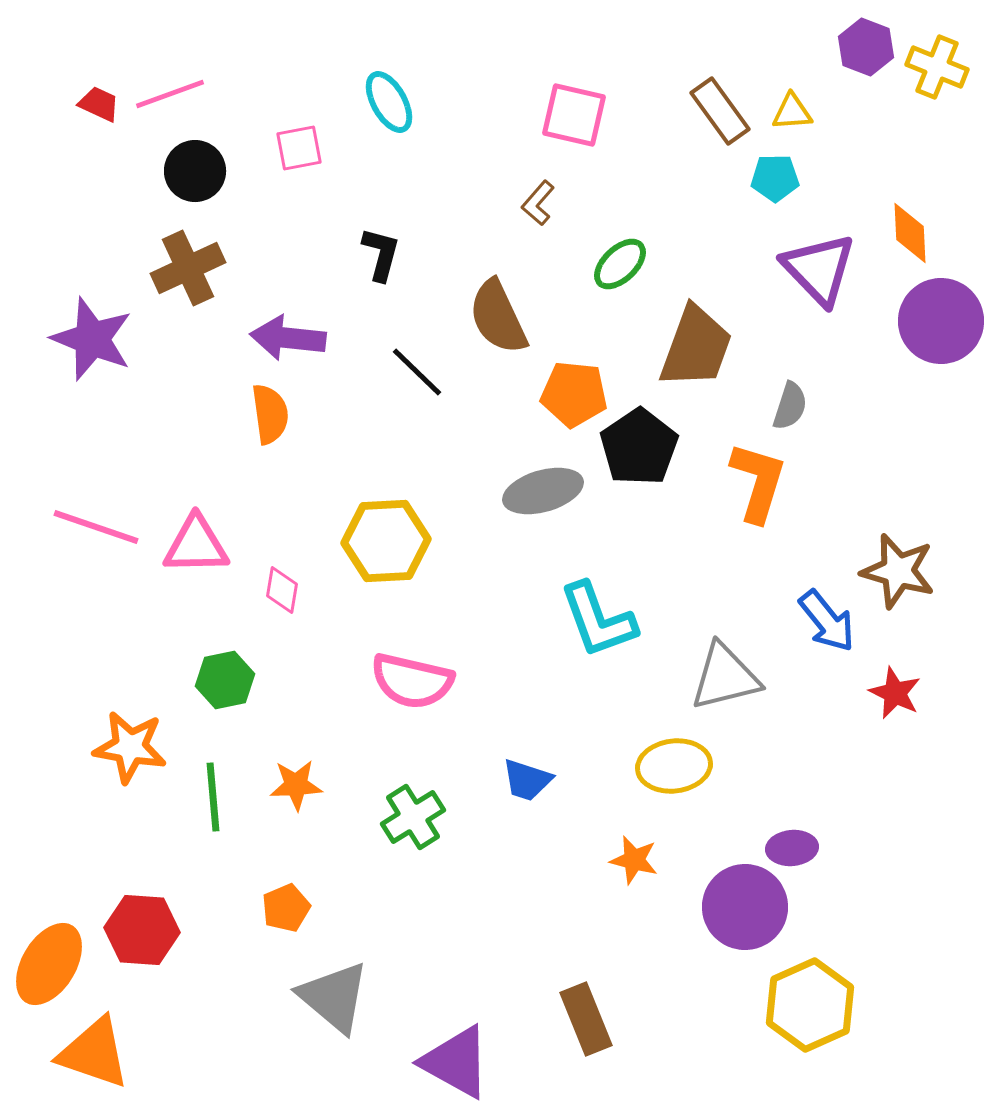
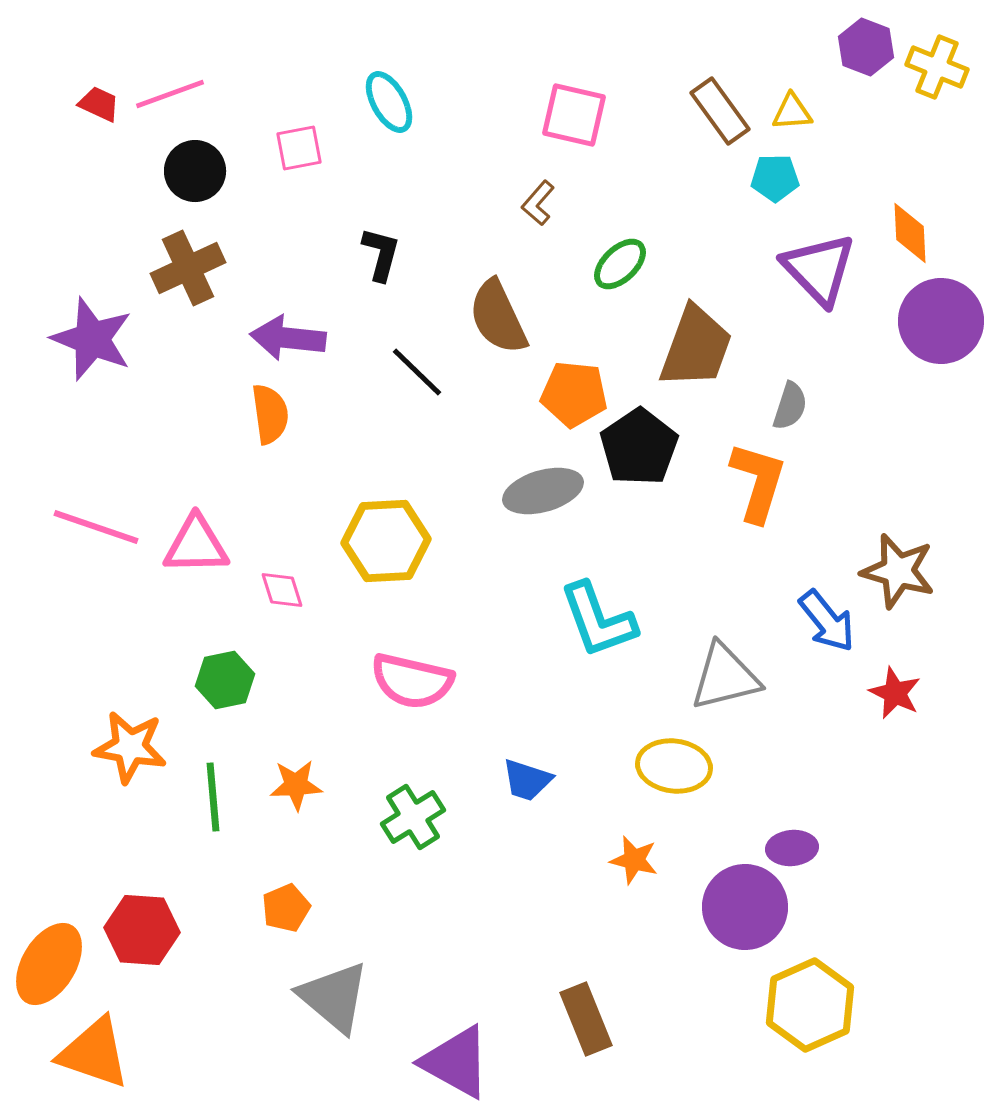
pink diamond at (282, 590): rotated 27 degrees counterclockwise
yellow ellipse at (674, 766): rotated 14 degrees clockwise
